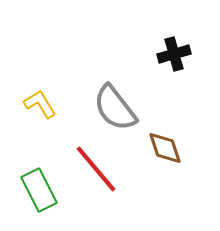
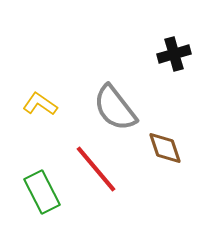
yellow L-shape: rotated 24 degrees counterclockwise
green rectangle: moved 3 px right, 2 px down
